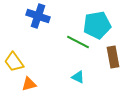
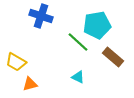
blue cross: moved 3 px right
green line: rotated 15 degrees clockwise
brown rectangle: rotated 40 degrees counterclockwise
yellow trapezoid: moved 2 px right; rotated 25 degrees counterclockwise
orange triangle: moved 1 px right
